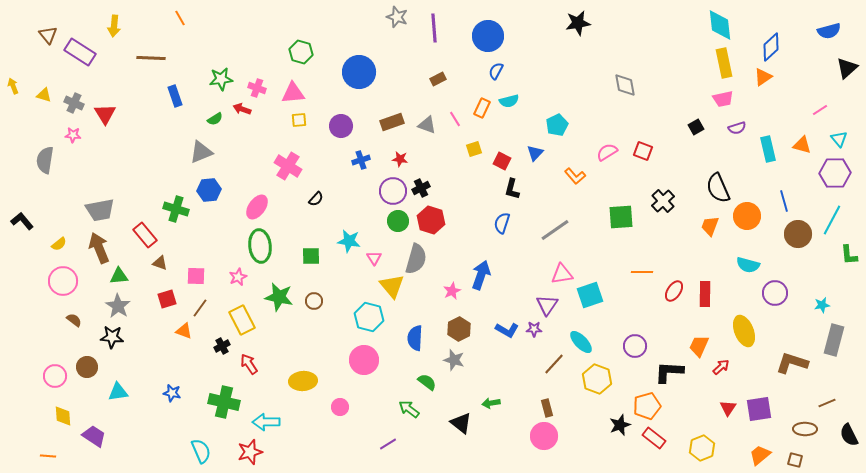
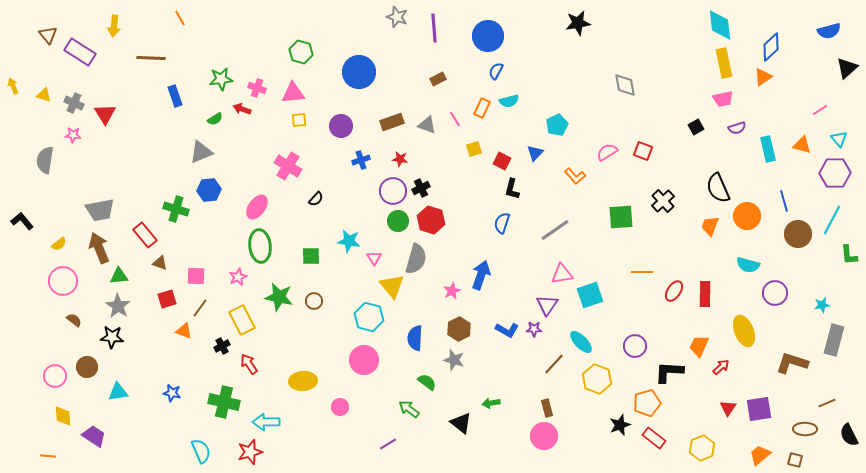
orange pentagon at (647, 406): moved 3 px up
